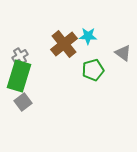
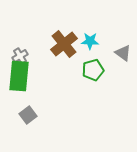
cyan star: moved 2 px right, 5 px down
green rectangle: rotated 12 degrees counterclockwise
gray square: moved 5 px right, 13 px down
